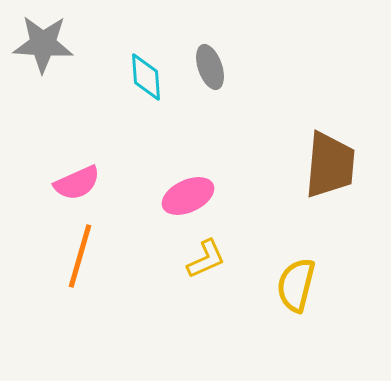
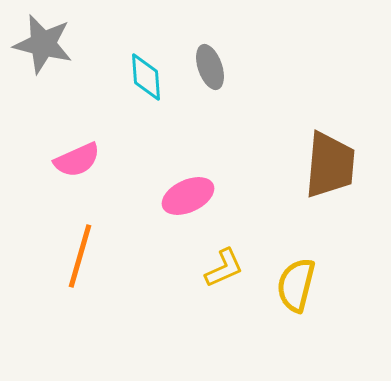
gray star: rotated 10 degrees clockwise
pink semicircle: moved 23 px up
yellow L-shape: moved 18 px right, 9 px down
